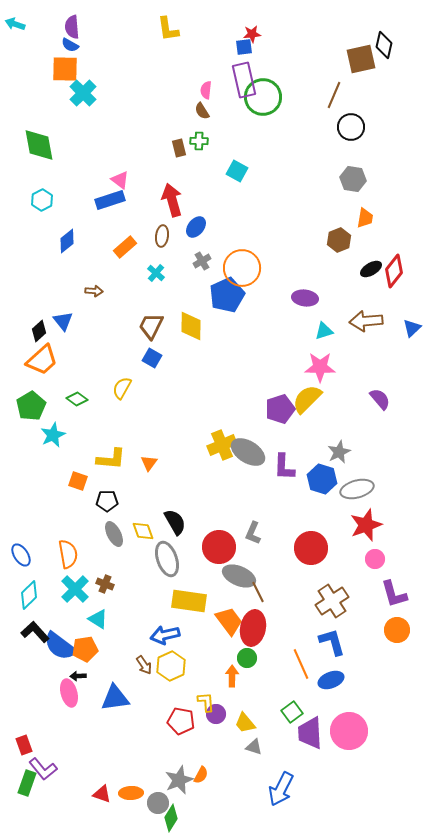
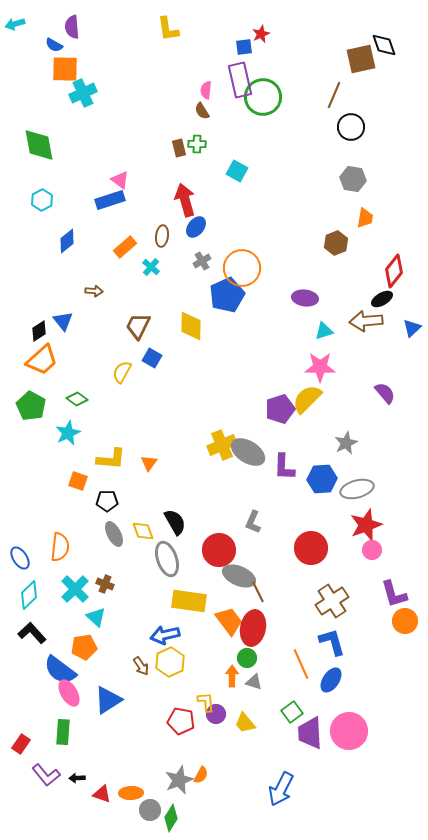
cyan arrow at (15, 24): rotated 36 degrees counterclockwise
red star at (252, 34): moved 9 px right; rotated 18 degrees counterclockwise
blue semicircle at (70, 45): moved 16 px left
black diamond at (384, 45): rotated 32 degrees counterclockwise
purple rectangle at (244, 80): moved 4 px left
cyan cross at (83, 93): rotated 20 degrees clockwise
green cross at (199, 141): moved 2 px left, 3 px down
red arrow at (172, 200): moved 13 px right
brown hexagon at (339, 240): moved 3 px left, 3 px down
black ellipse at (371, 269): moved 11 px right, 30 px down
cyan cross at (156, 273): moved 5 px left, 6 px up
brown trapezoid at (151, 326): moved 13 px left
black diamond at (39, 331): rotated 10 degrees clockwise
yellow semicircle at (122, 388): moved 16 px up
purple semicircle at (380, 399): moved 5 px right, 6 px up
green pentagon at (31, 406): rotated 12 degrees counterclockwise
cyan star at (53, 435): moved 15 px right, 2 px up
gray star at (339, 452): moved 7 px right, 9 px up
blue hexagon at (322, 479): rotated 20 degrees counterclockwise
gray L-shape at (253, 533): moved 11 px up
red circle at (219, 547): moved 3 px down
orange semicircle at (68, 554): moved 8 px left, 7 px up; rotated 16 degrees clockwise
blue ellipse at (21, 555): moved 1 px left, 3 px down
pink circle at (375, 559): moved 3 px left, 9 px up
cyan triangle at (98, 619): moved 2 px left, 2 px up; rotated 10 degrees clockwise
orange circle at (397, 630): moved 8 px right, 9 px up
black L-shape at (35, 632): moved 3 px left, 1 px down
blue semicircle at (60, 646): moved 24 px down
orange pentagon at (85, 649): moved 1 px left, 2 px up
brown arrow at (144, 665): moved 3 px left, 1 px down
yellow hexagon at (171, 666): moved 1 px left, 4 px up
black arrow at (78, 676): moved 1 px left, 102 px down
blue ellipse at (331, 680): rotated 35 degrees counterclockwise
pink ellipse at (69, 693): rotated 16 degrees counterclockwise
blue triangle at (115, 698): moved 7 px left, 2 px down; rotated 24 degrees counterclockwise
red rectangle at (24, 745): moved 3 px left, 1 px up; rotated 54 degrees clockwise
gray triangle at (254, 747): moved 65 px up
purple L-shape at (43, 769): moved 3 px right, 6 px down
green rectangle at (27, 783): moved 36 px right, 51 px up; rotated 15 degrees counterclockwise
gray circle at (158, 803): moved 8 px left, 7 px down
